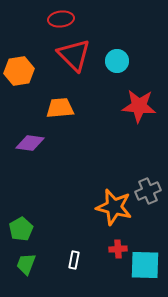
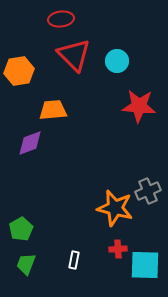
orange trapezoid: moved 7 px left, 2 px down
purple diamond: rotated 28 degrees counterclockwise
orange star: moved 1 px right, 1 px down
